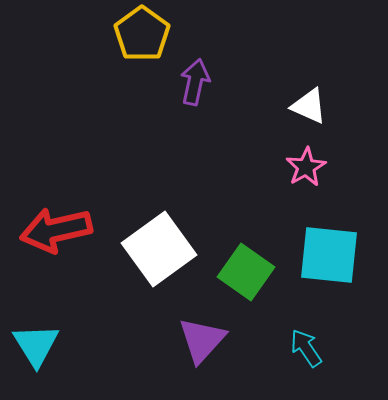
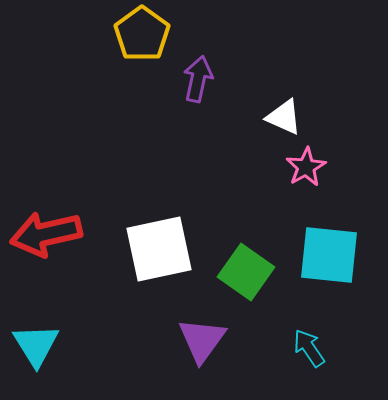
purple arrow: moved 3 px right, 3 px up
white triangle: moved 25 px left, 11 px down
red arrow: moved 10 px left, 4 px down
white square: rotated 24 degrees clockwise
purple triangle: rotated 6 degrees counterclockwise
cyan arrow: moved 3 px right
